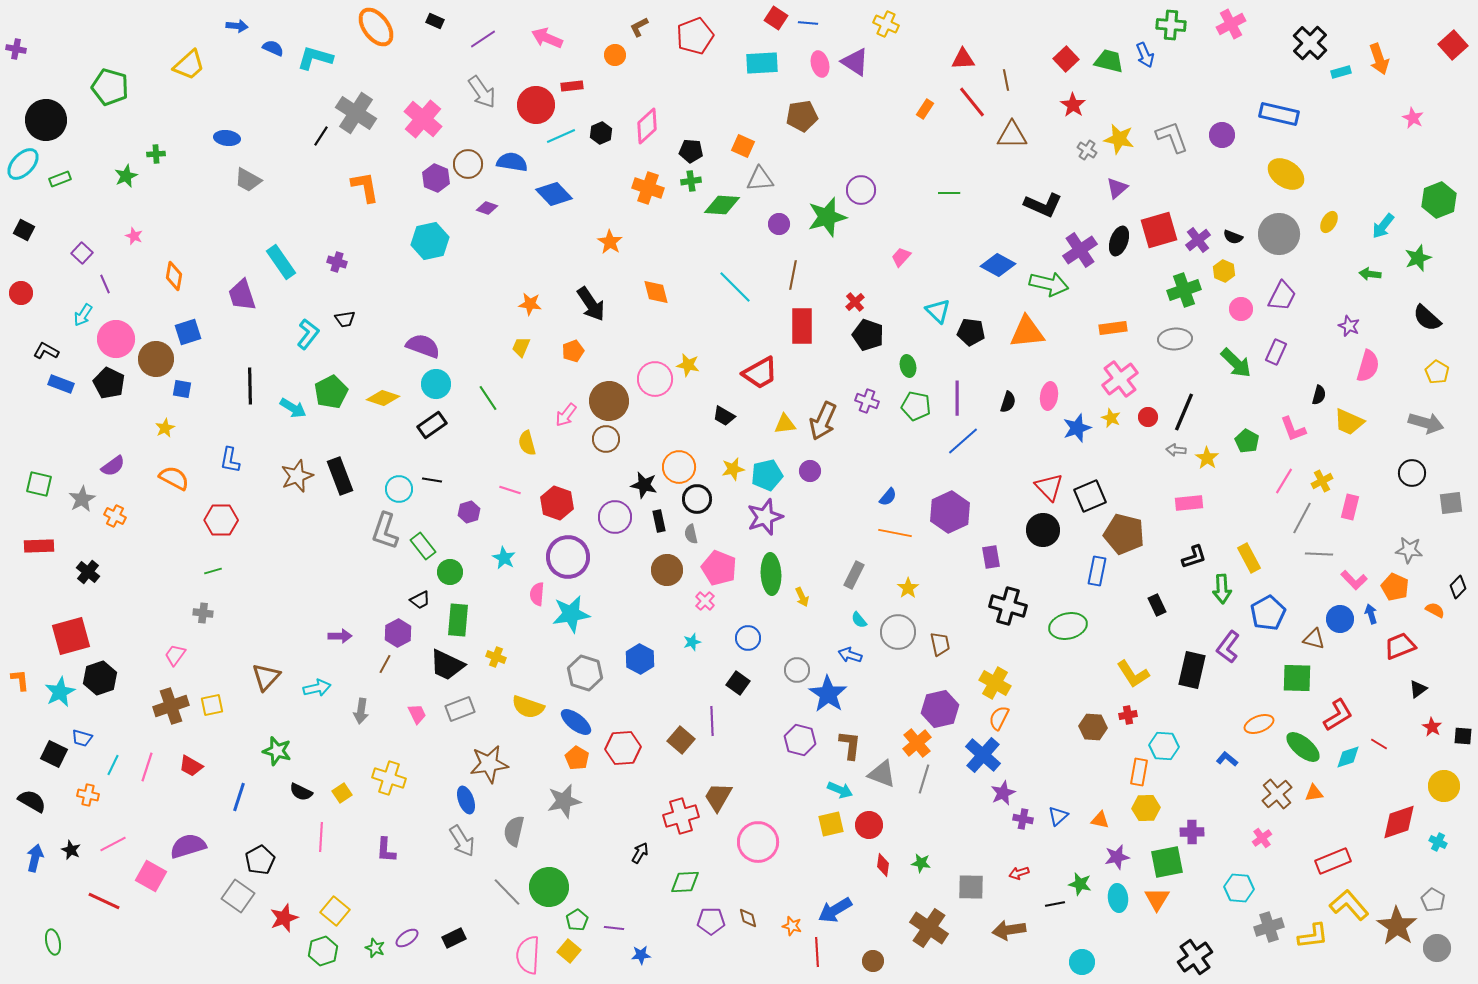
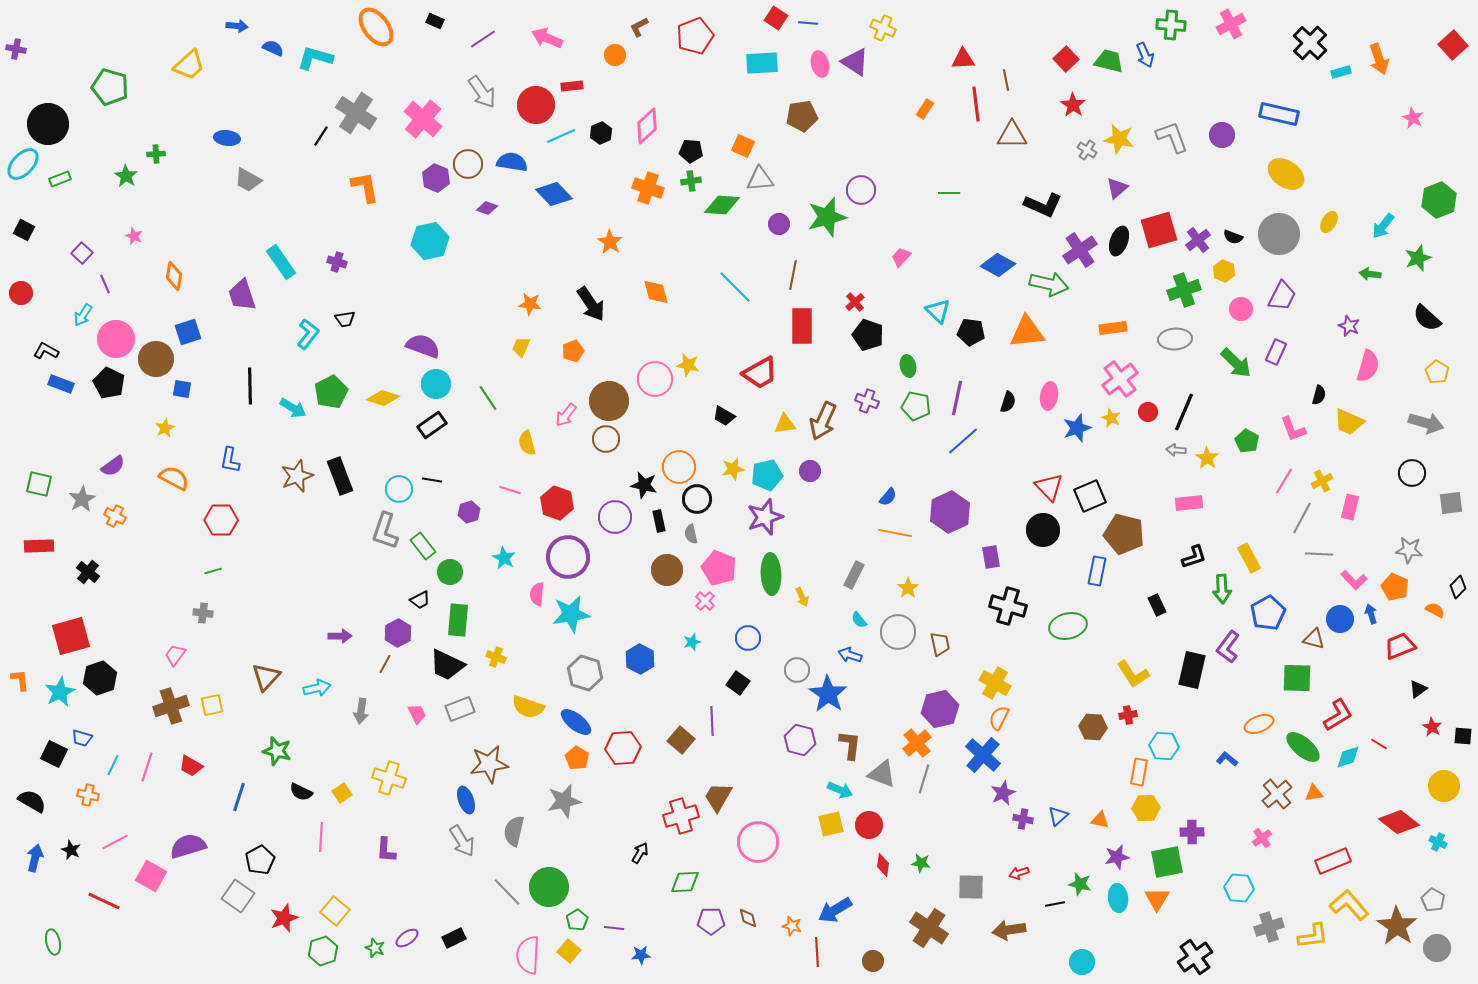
yellow cross at (886, 24): moved 3 px left, 4 px down
red line at (972, 102): moved 4 px right, 2 px down; rotated 32 degrees clockwise
black circle at (46, 120): moved 2 px right, 4 px down
green star at (126, 176): rotated 15 degrees counterclockwise
purple line at (957, 398): rotated 12 degrees clockwise
red circle at (1148, 417): moved 5 px up
red diamond at (1399, 822): rotated 57 degrees clockwise
pink line at (113, 844): moved 2 px right, 2 px up
